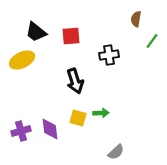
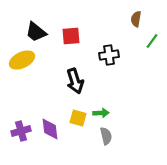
gray semicircle: moved 10 px left, 16 px up; rotated 60 degrees counterclockwise
